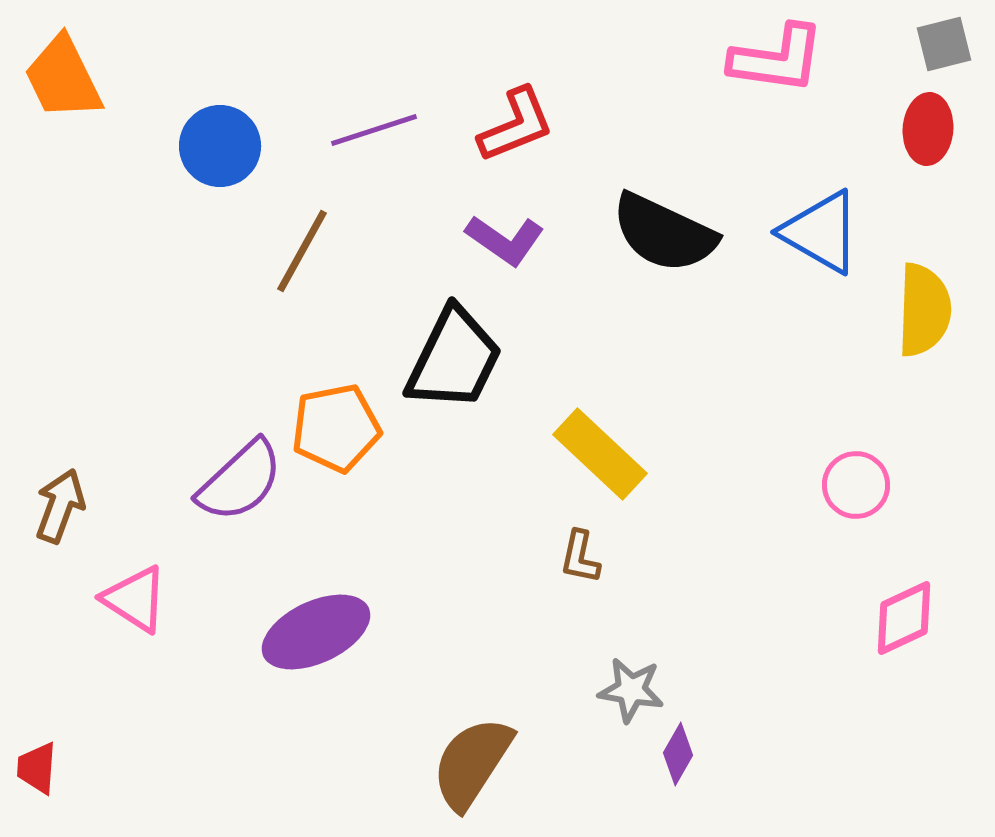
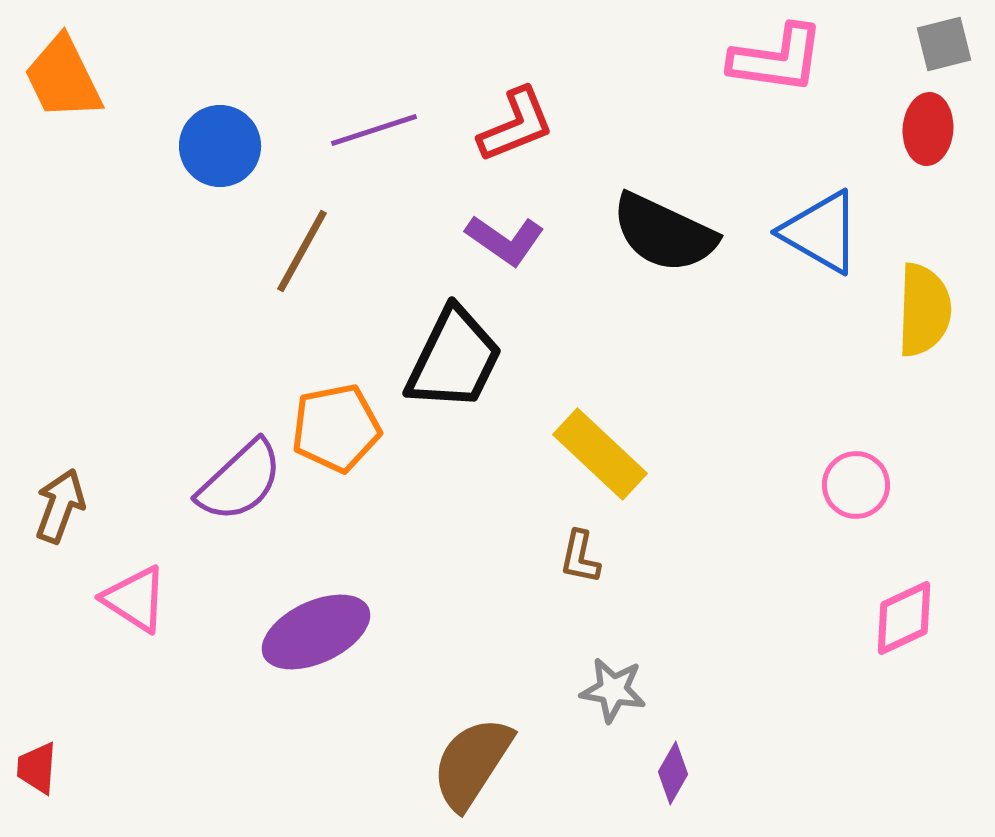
gray star: moved 18 px left
purple diamond: moved 5 px left, 19 px down
